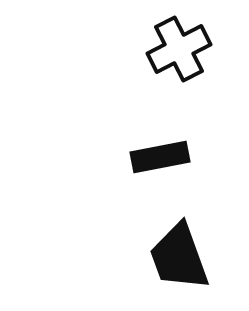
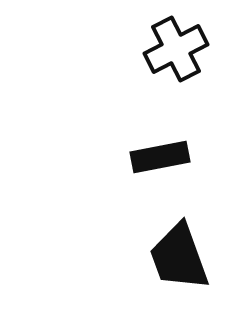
black cross: moved 3 px left
